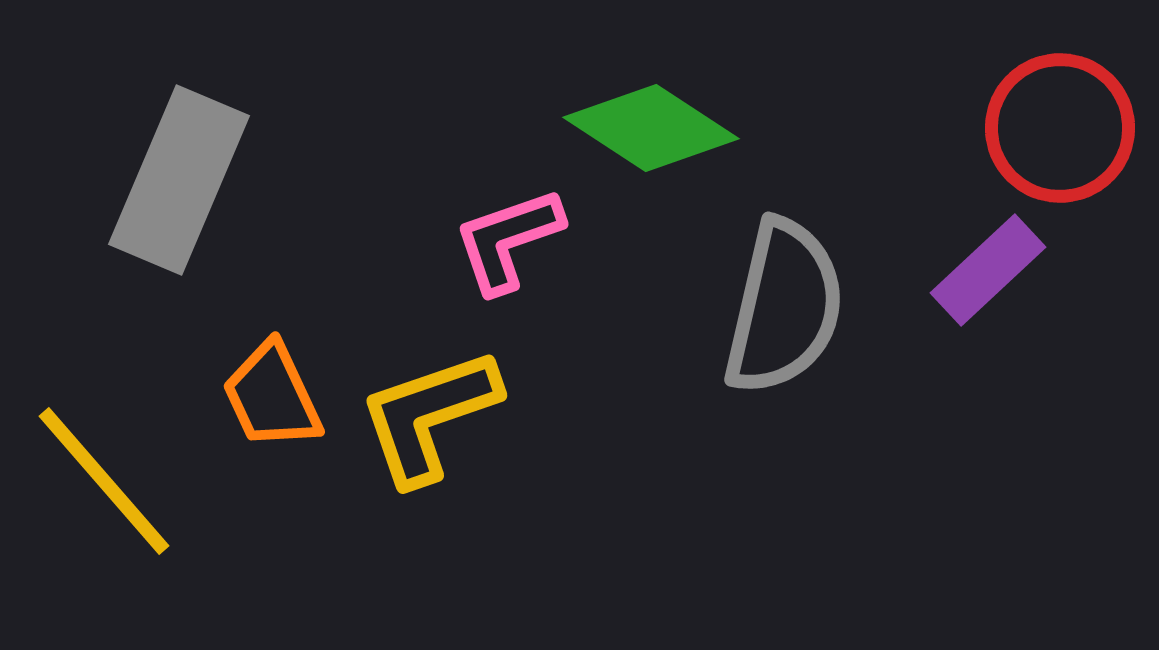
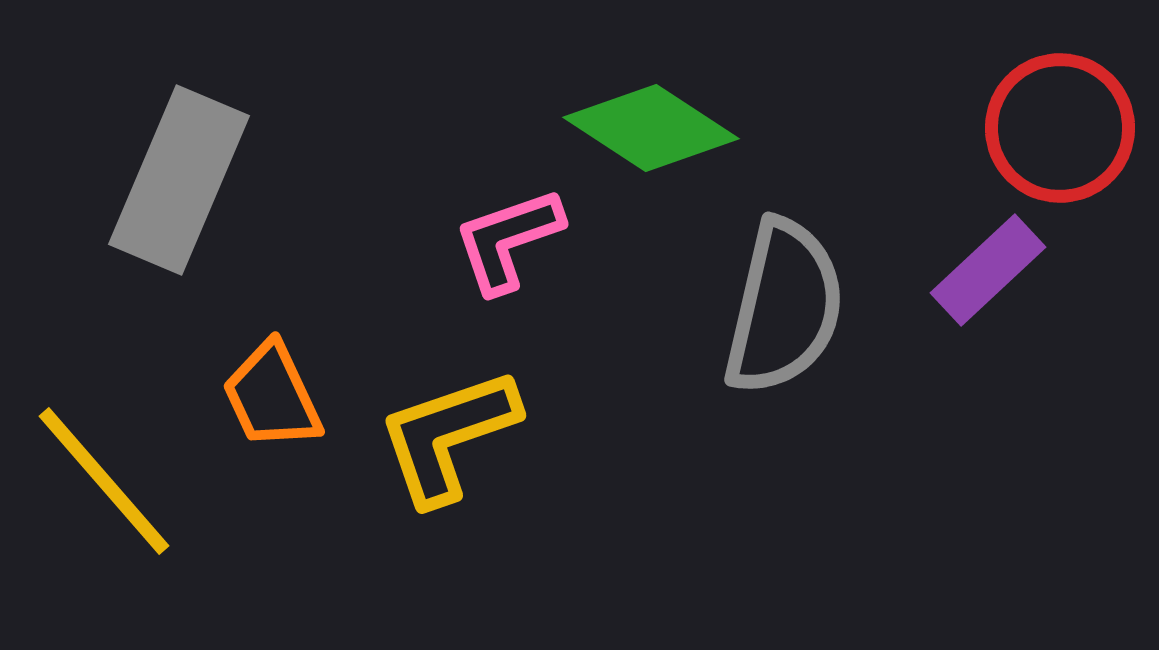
yellow L-shape: moved 19 px right, 20 px down
